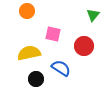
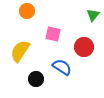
red circle: moved 1 px down
yellow semicircle: moved 9 px left, 2 px up; rotated 45 degrees counterclockwise
blue semicircle: moved 1 px right, 1 px up
